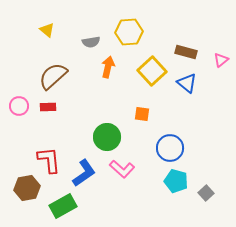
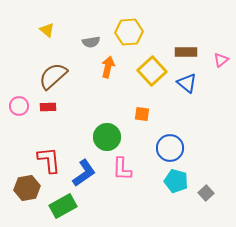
brown rectangle: rotated 15 degrees counterclockwise
pink L-shape: rotated 50 degrees clockwise
